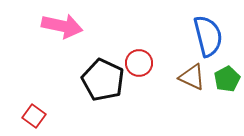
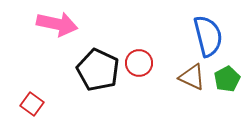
pink arrow: moved 5 px left, 2 px up
black pentagon: moved 5 px left, 10 px up
red square: moved 2 px left, 12 px up
